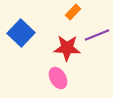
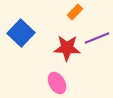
orange rectangle: moved 2 px right
purple line: moved 3 px down
pink ellipse: moved 1 px left, 5 px down
